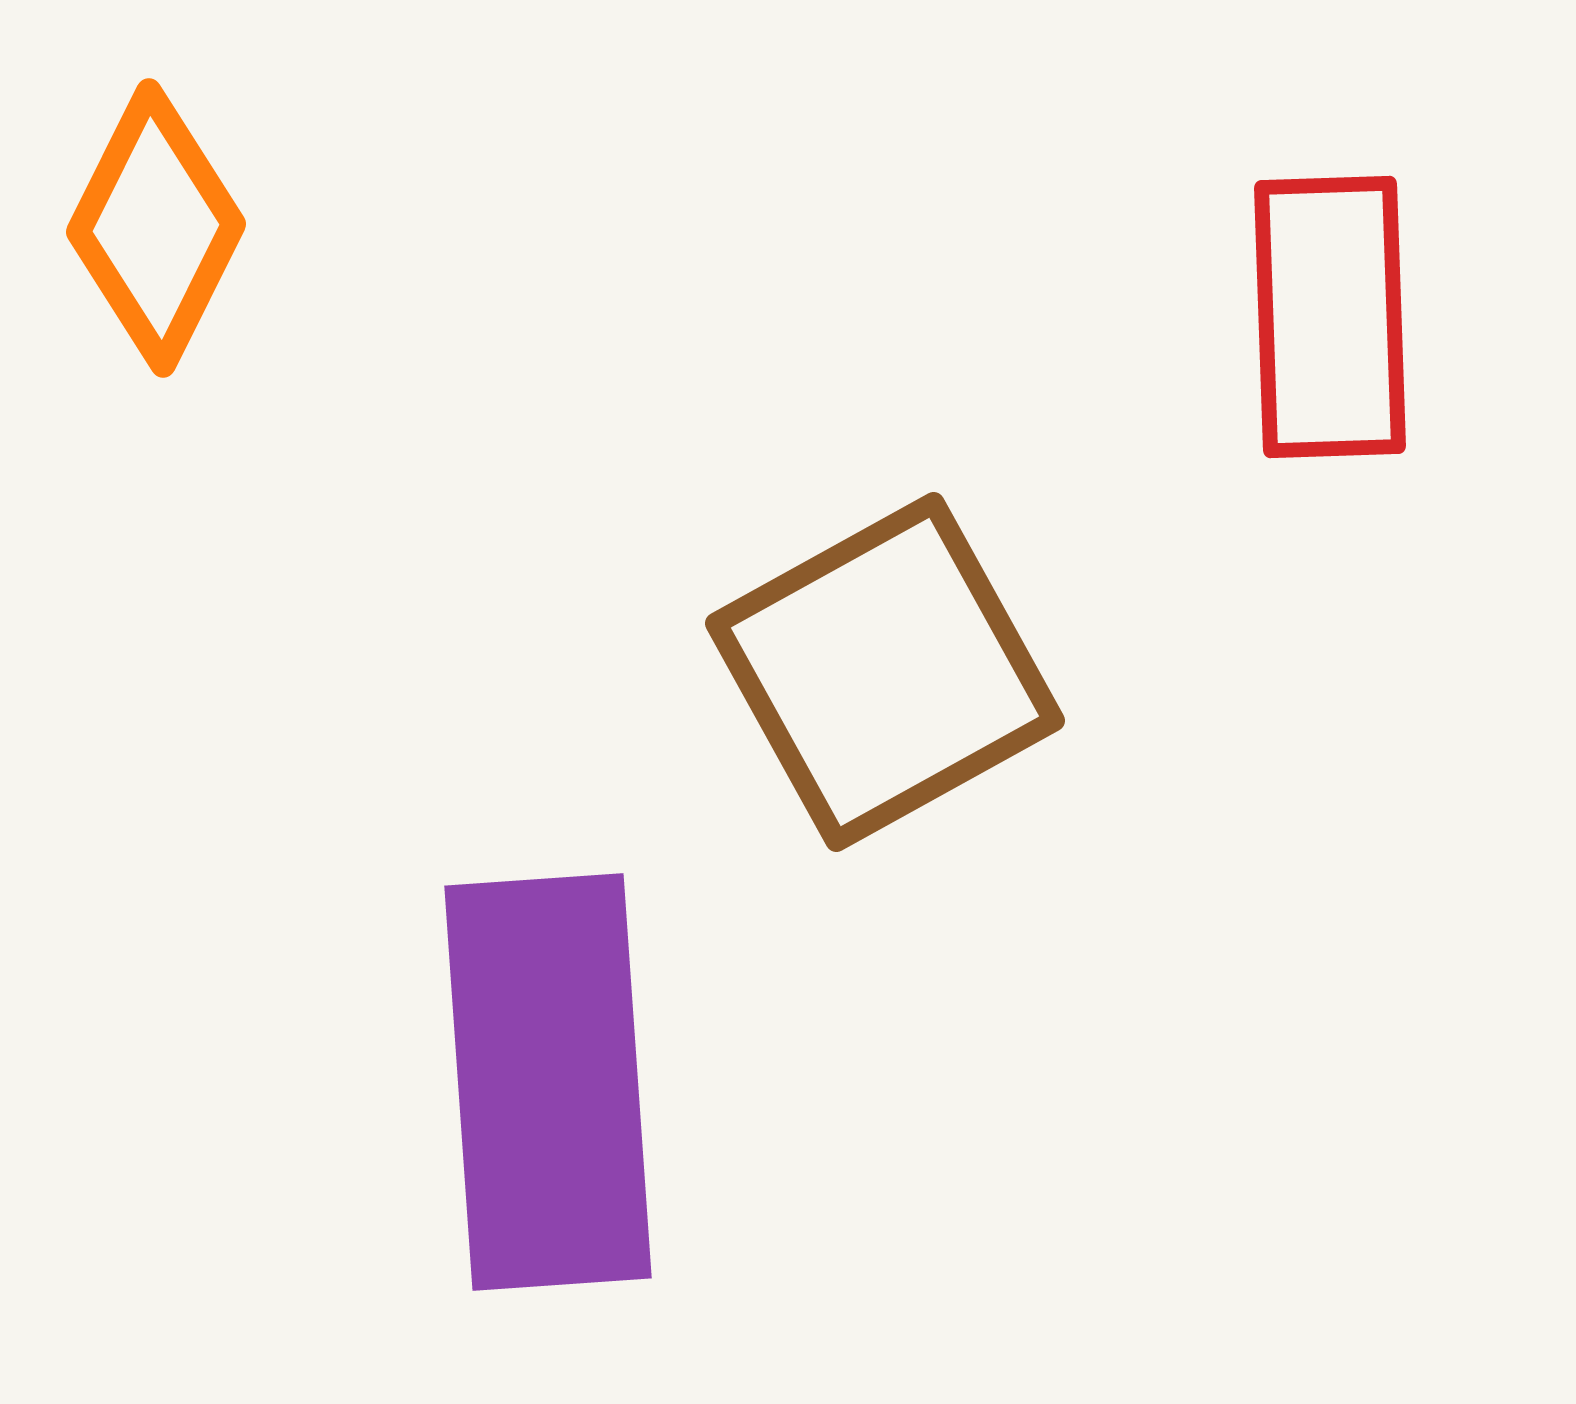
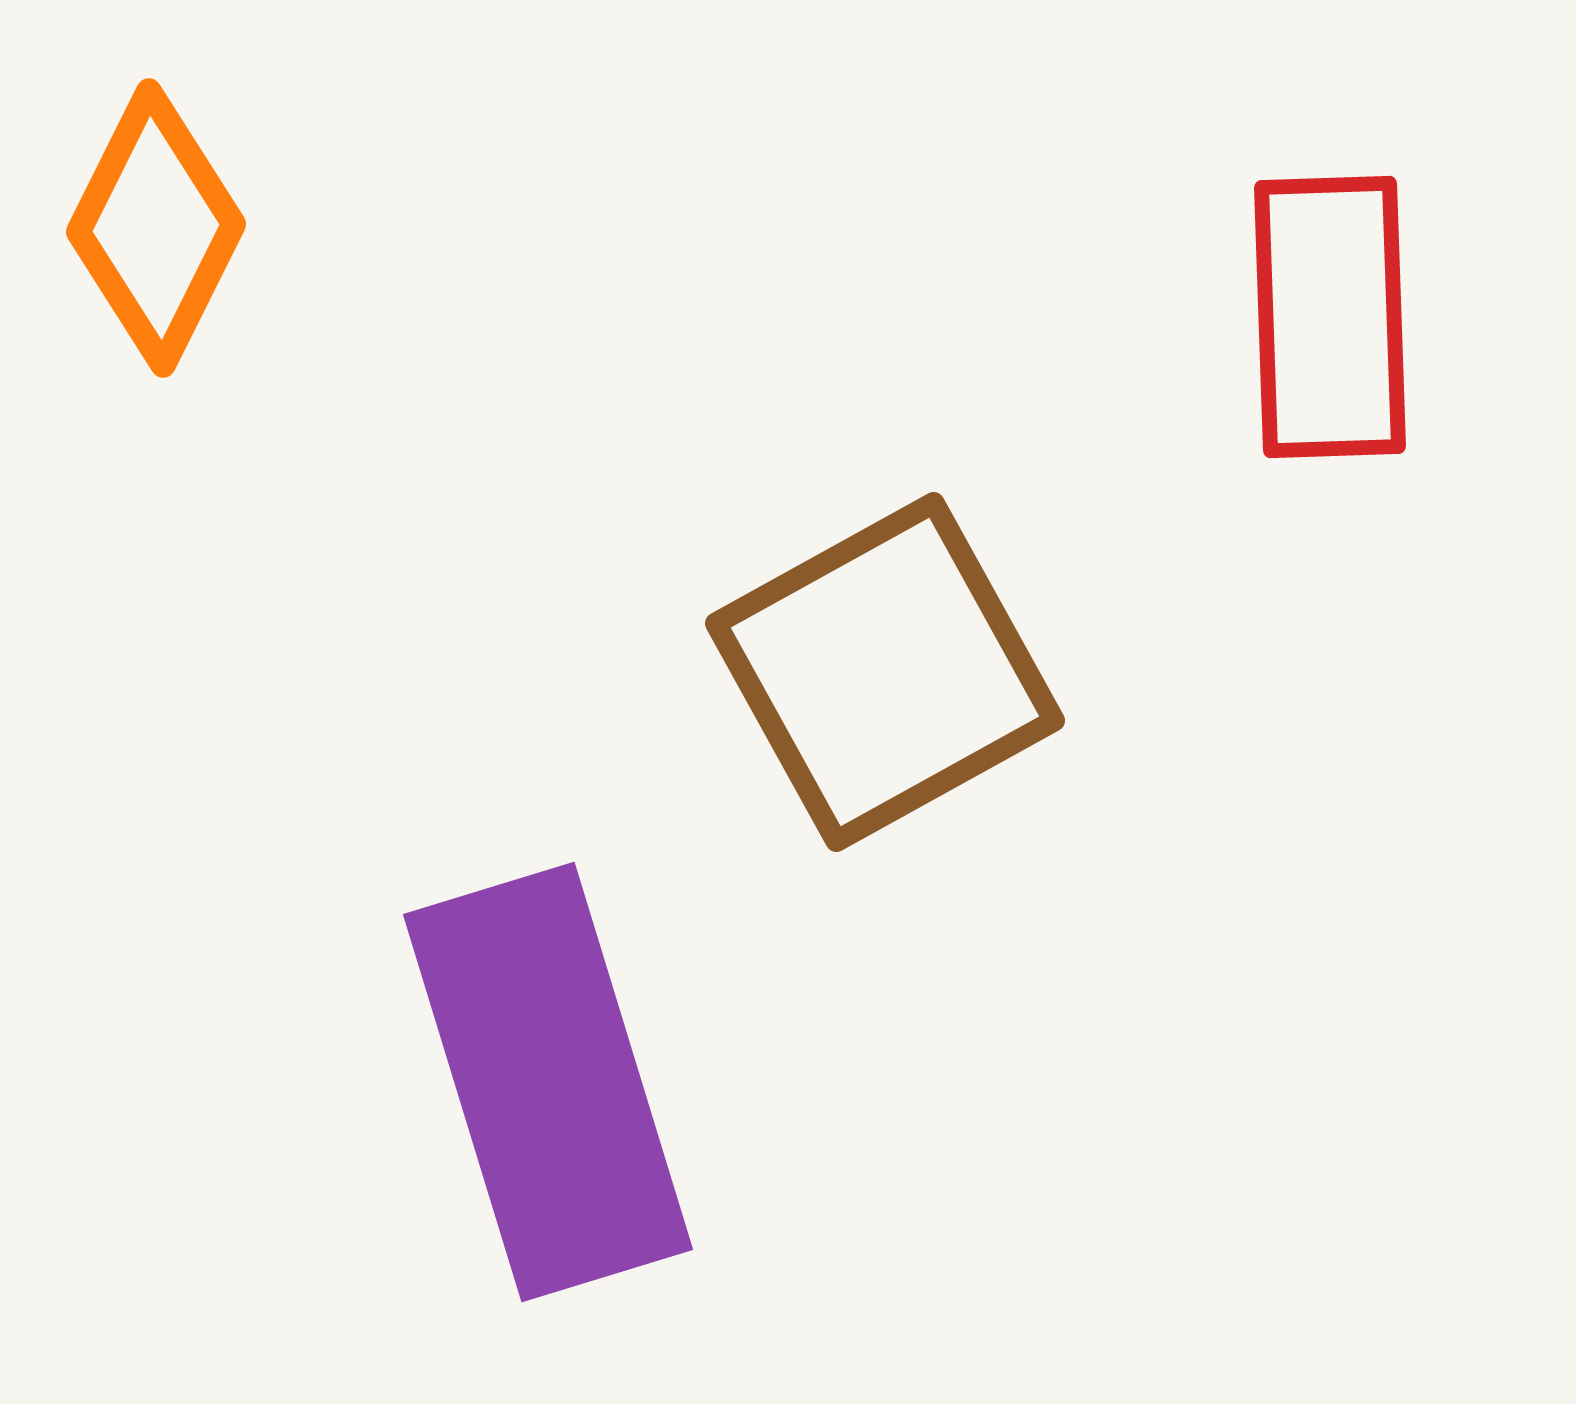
purple rectangle: rotated 13 degrees counterclockwise
